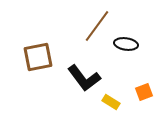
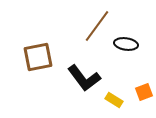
yellow rectangle: moved 3 px right, 2 px up
